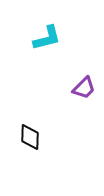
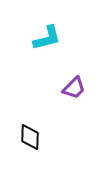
purple trapezoid: moved 10 px left
